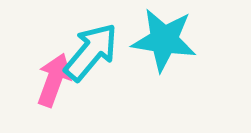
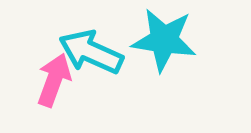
cyan arrow: rotated 106 degrees counterclockwise
